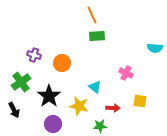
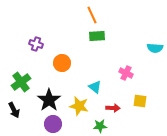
purple cross: moved 2 px right, 11 px up
black star: moved 4 px down
